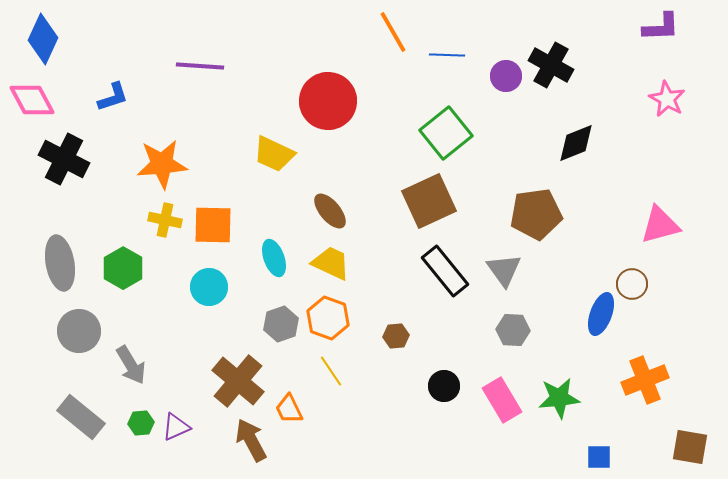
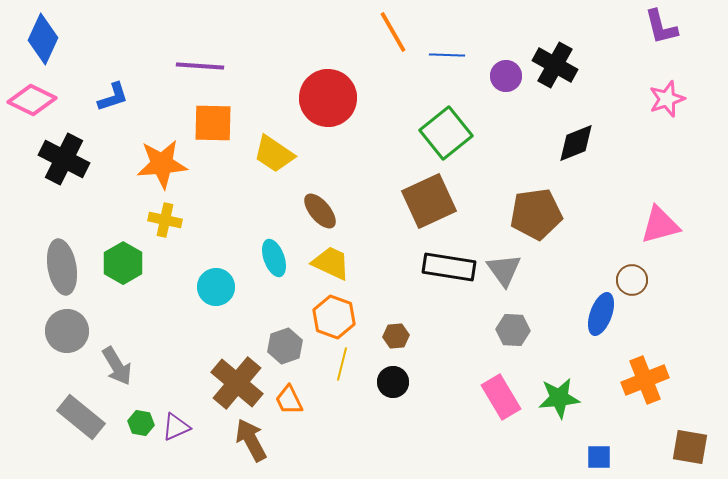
purple L-shape at (661, 27): rotated 78 degrees clockwise
black cross at (551, 65): moved 4 px right
pink star at (667, 99): rotated 24 degrees clockwise
pink diamond at (32, 100): rotated 36 degrees counterclockwise
red circle at (328, 101): moved 3 px up
yellow trapezoid at (274, 154): rotated 9 degrees clockwise
brown ellipse at (330, 211): moved 10 px left
orange square at (213, 225): moved 102 px up
gray ellipse at (60, 263): moved 2 px right, 4 px down
green hexagon at (123, 268): moved 5 px up
black rectangle at (445, 271): moved 4 px right, 4 px up; rotated 42 degrees counterclockwise
brown circle at (632, 284): moved 4 px up
cyan circle at (209, 287): moved 7 px right
orange hexagon at (328, 318): moved 6 px right, 1 px up
gray hexagon at (281, 324): moved 4 px right, 22 px down
gray circle at (79, 331): moved 12 px left
gray arrow at (131, 365): moved 14 px left, 1 px down
yellow line at (331, 371): moved 11 px right, 7 px up; rotated 48 degrees clockwise
brown cross at (238, 381): moved 1 px left, 2 px down
black circle at (444, 386): moved 51 px left, 4 px up
pink rectangle at (502, 400): moved 1 px left, 3 px up
orange trapezoid at (289, 409): moved 9 px up
green hexagon at (141, 423): rotated 15 degrees clockwise
